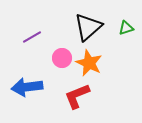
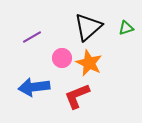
blue arrow: moved 7 px right
